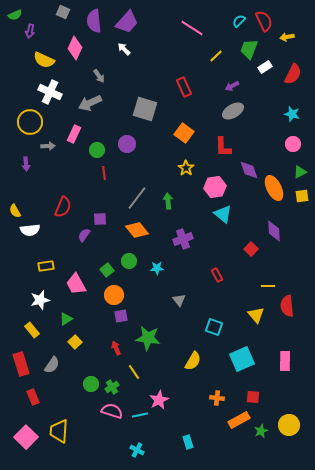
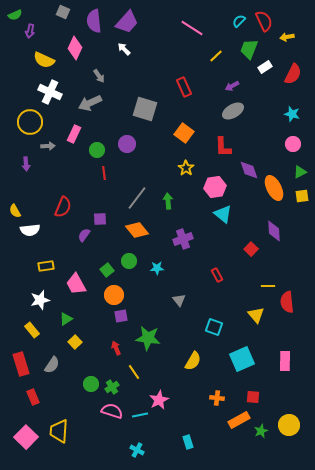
red semicircle at (287, 306): moved 4 px up
